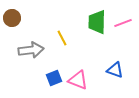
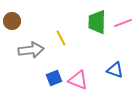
brown circle: moved 3 px down
yellow line: moved 1 px left
